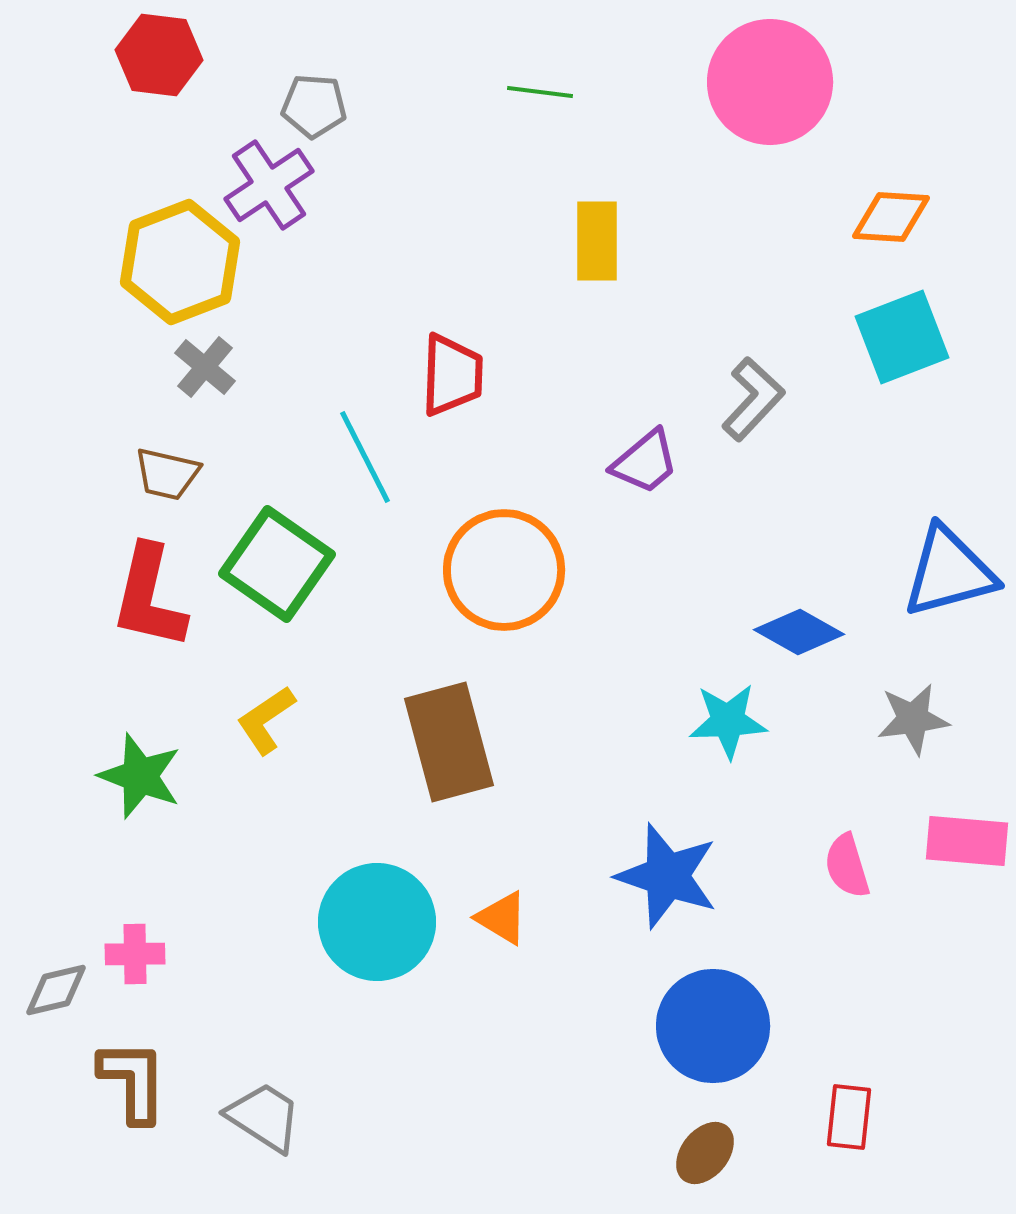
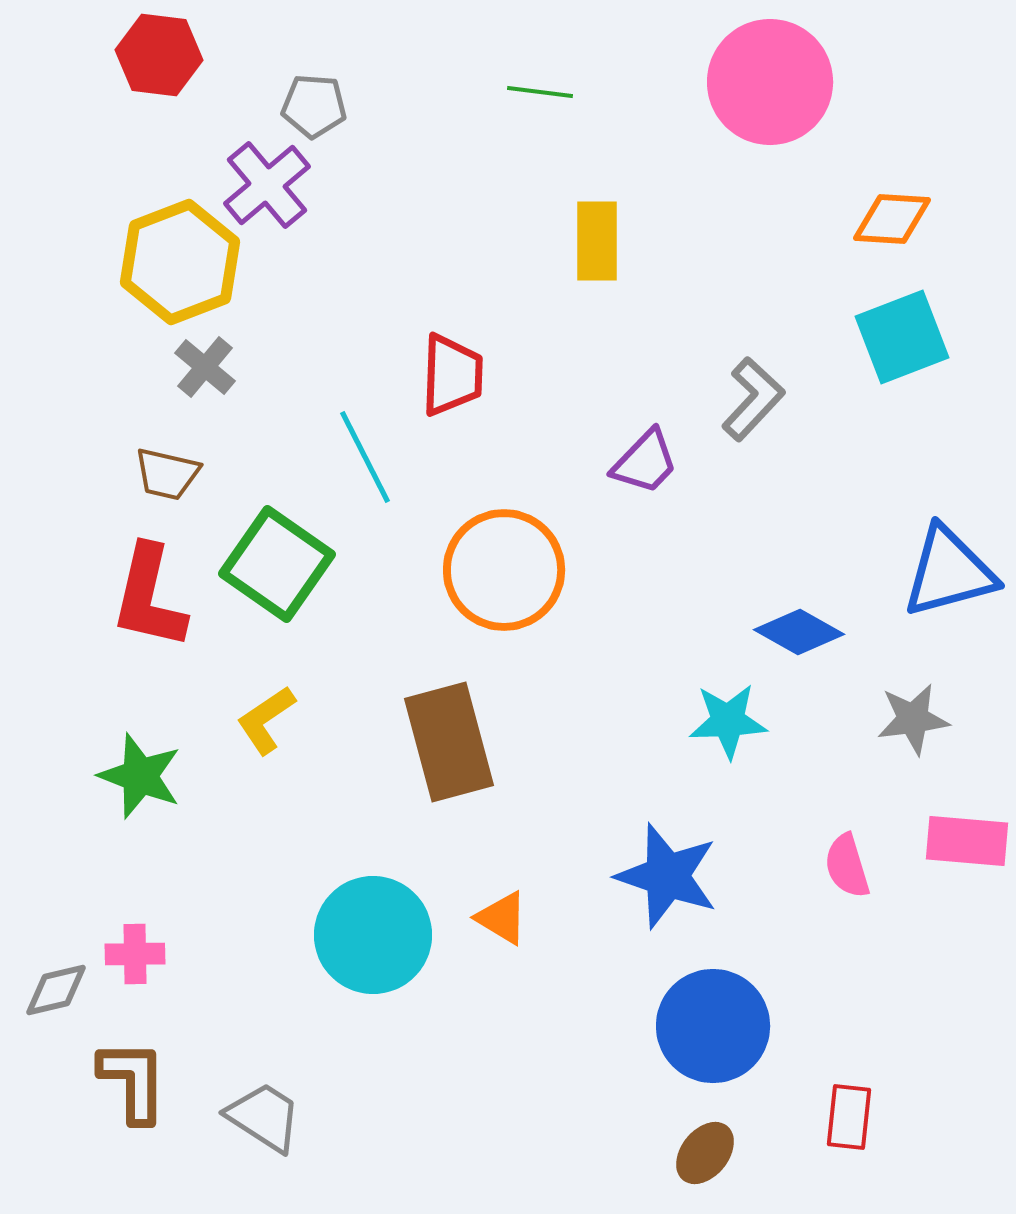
purple cross: moved 2 px left; rotated 6 degrees counterclockwise
orange diamond: moved 1 px right, 2 px down
purple trapezoid: rotated 6 degrees counterclockwise
cyan circle: moved 4 px left, 13 px down
